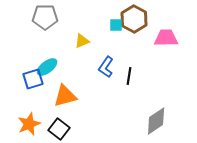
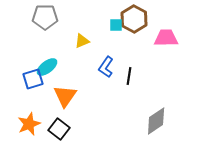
orange triangle: rotated 40 degrees counterclockwise
